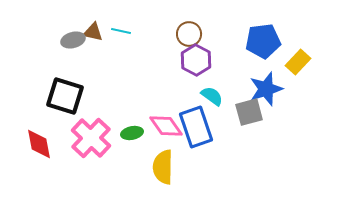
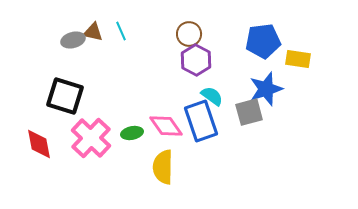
cyan line: rotated 54 degrees clockwise
yellow rectangle: moved 3 px up; rotated 55 degrees clockwise
blue rectangle: moved 5 px right, 6 px up
